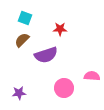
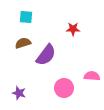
cyan square: moved 1 px right, 1 px up; rotated 16 degrees counterclockwise
red star: moved 13 px right
brown semicircle: moved 1 px right, 3 px down; rotated 28 degrees clockwise
purple semicircle: rotated 35 degrees counterclockwise
purple star: rotated 24 degrees clockwise
